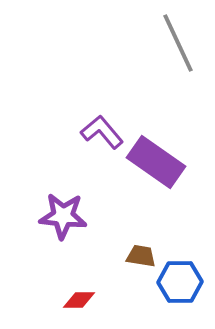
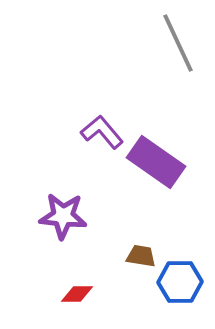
red diamond: moved 2 px left, 6 px up
